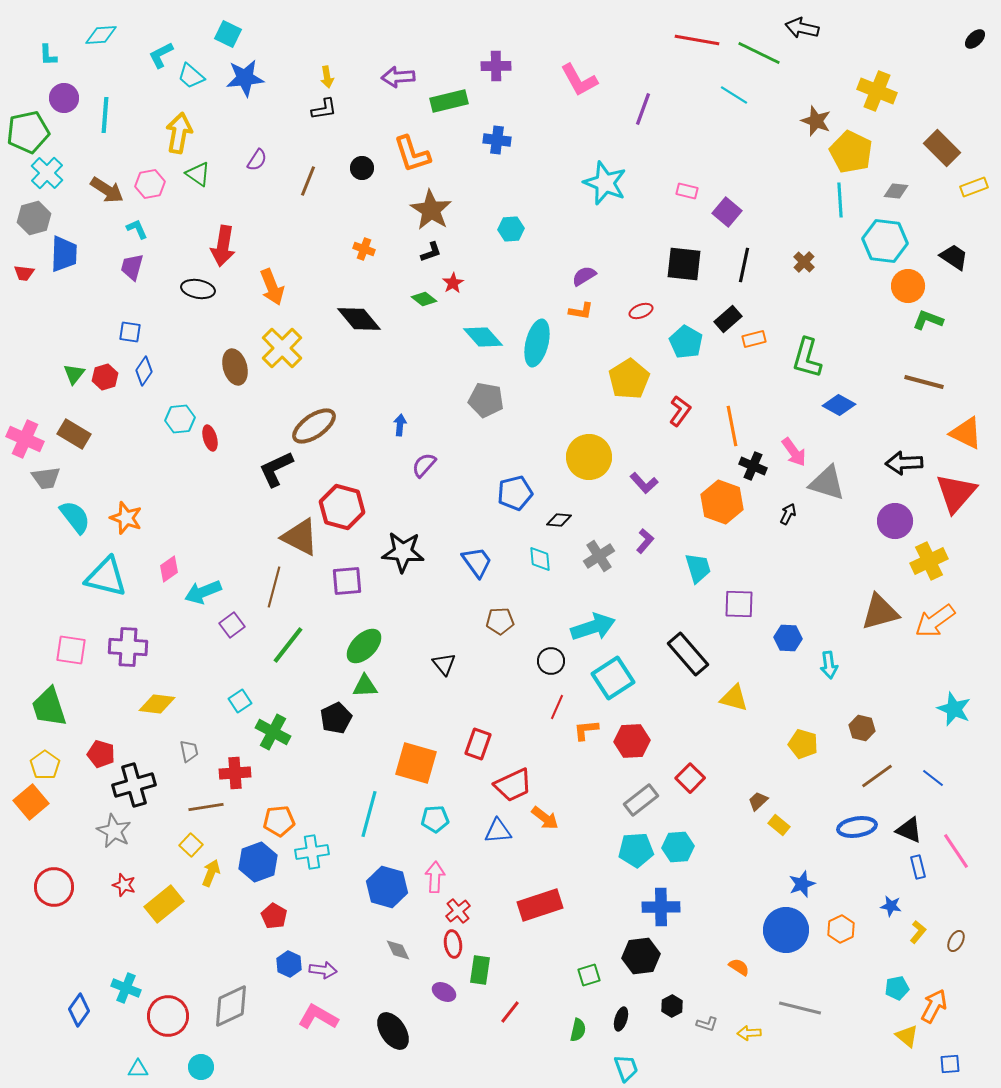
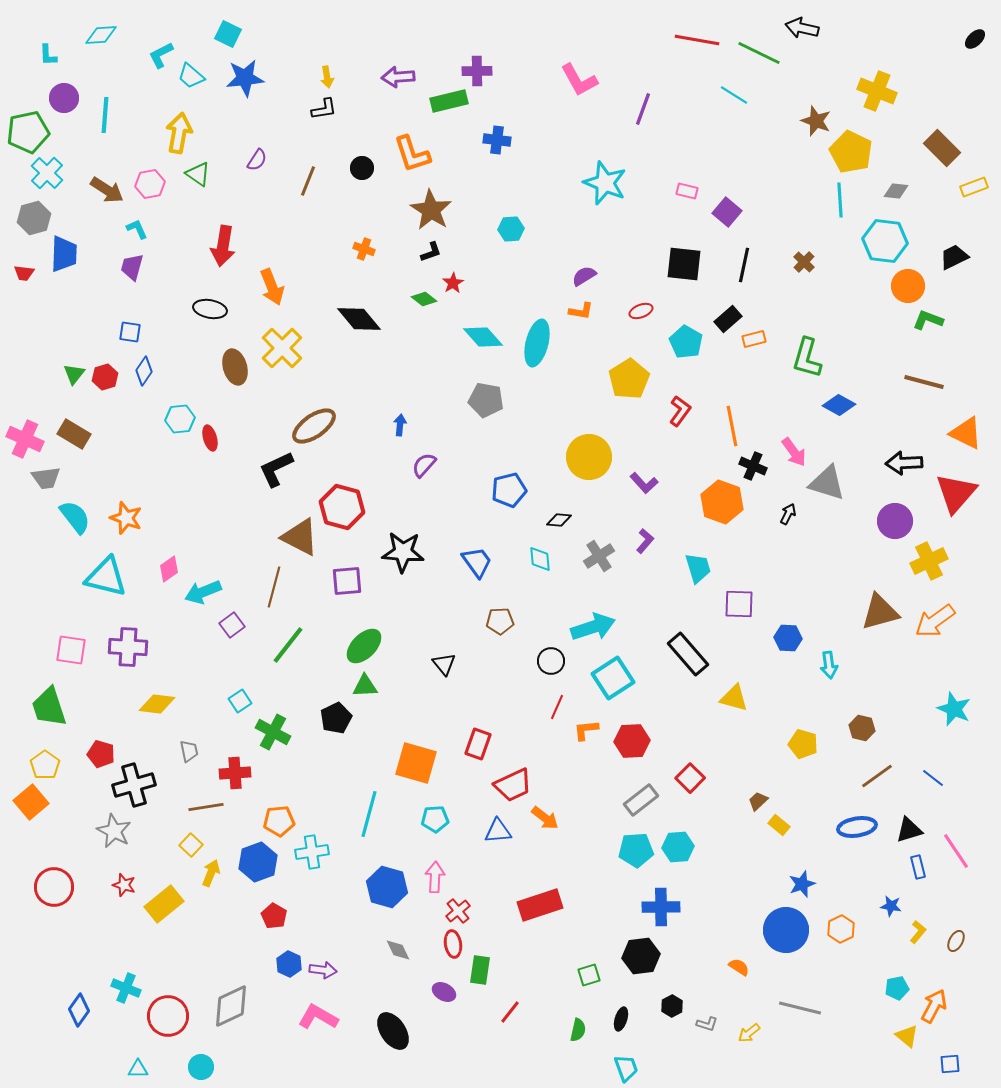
purple cross at (496, 66): moved 19 px left, 5 px down
black trapezoid at (954, 257): rotated 60 degrees counterclockwise
black ellipse at (198, 289): moved 12 px right, 20 px down
blue pentagon at (515, 493): moved 6 px left, 3 px up
black triangle at (909, 830): rotated 40 degrees counterclockwise
yellow arrow at (749, 1033): rotated 35 degrees counterclockwise
